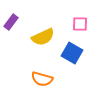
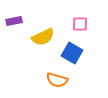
purple rectangle: moved 3 px right, 1 px up; rotated 42 degrees clockwise
orange semicircle: moved 15 px right, 1 px down
